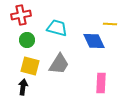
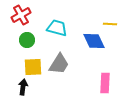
red cross: rotated 18 degrees counterclockwise
yellow square: moved 3 px right, 1 px down; rotated 18 degrees counterclockwise
pink rectangle: moved 4 px right
